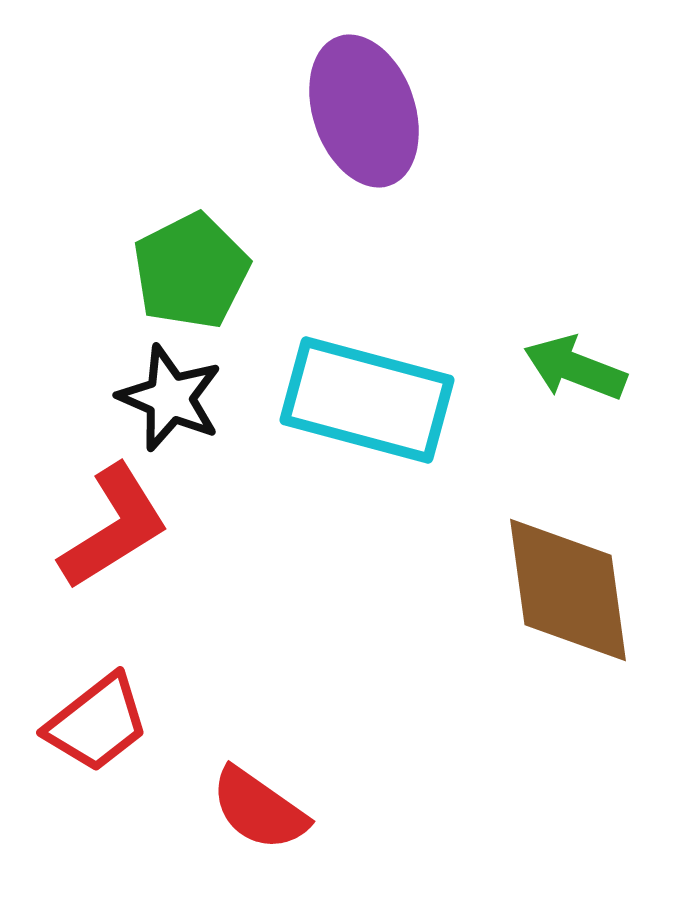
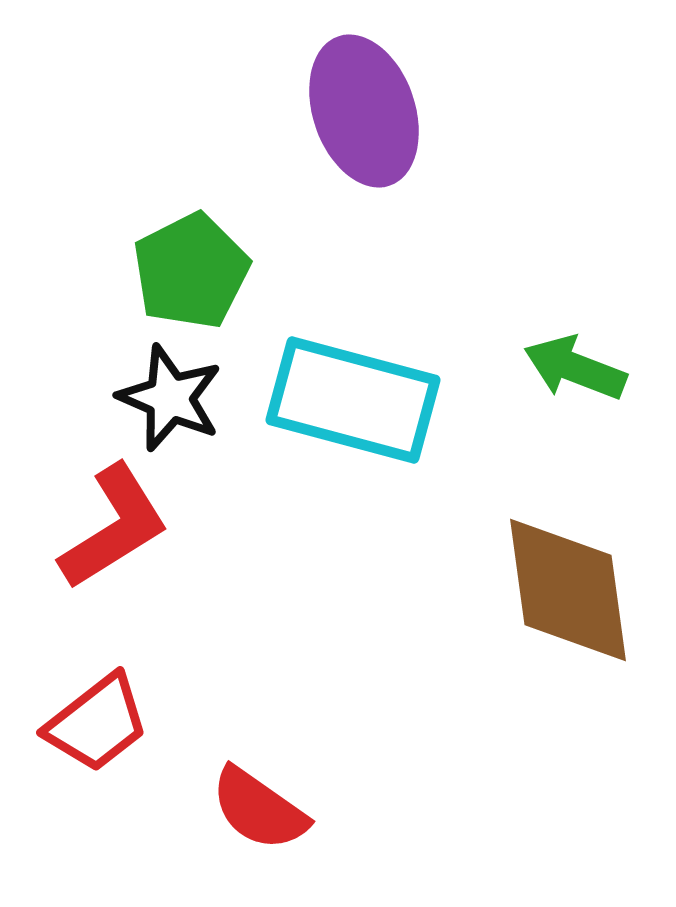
cyan rectangle: moved 14 px left
